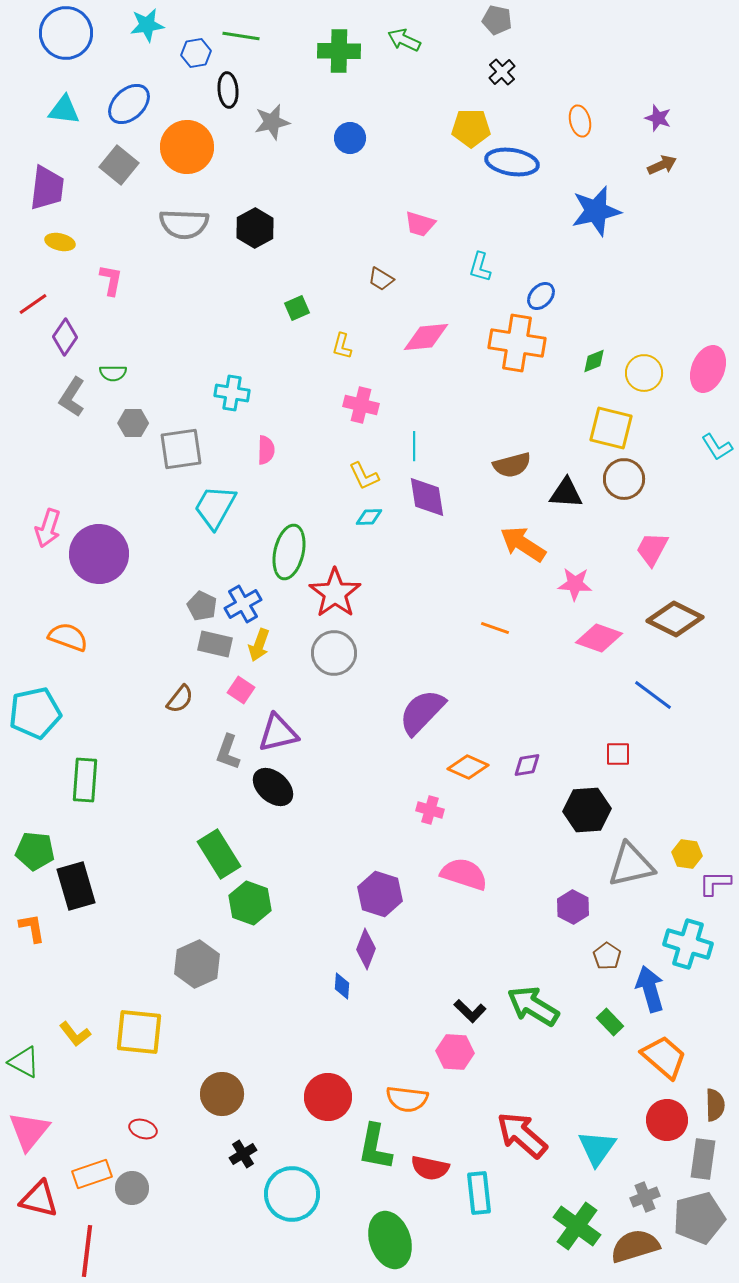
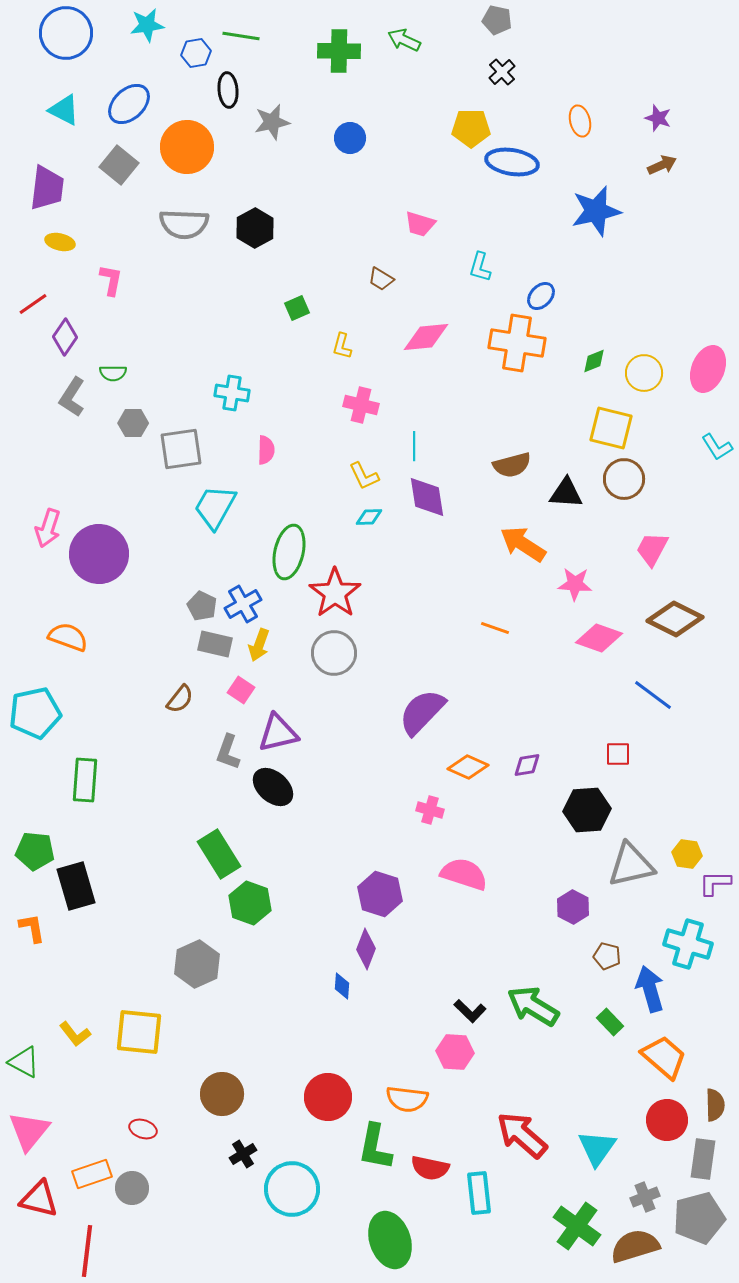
cyan triangle at (64, 110): rotated 20 degrees clockwise
brown pentagon at (607, 956): rotated 20 degrees counterclockwise
cyan circle at (292, 1194): moved 5 px up
